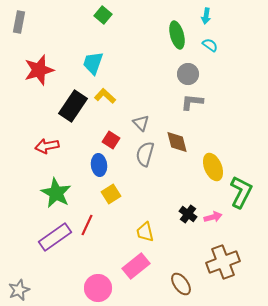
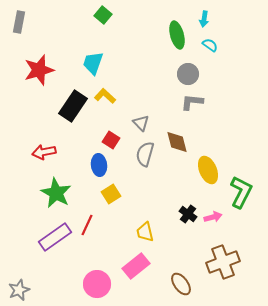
cyan arrow: moved 2 px left, 3 px down
red arrow: moved 3 px left, 6 px down
yellow ellipse: moved 5 px left, 3 px down
pink circle: moved 1 px left, 4 px up
